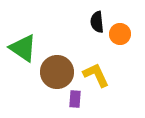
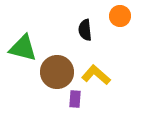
black semicircle: moved 12 px left, 8 px down
orange circle: moved 18 px up
green triangle: rotated 20 degrees counterclockwise
yellow L-shape: rotated 24 degrees counterclockwise
